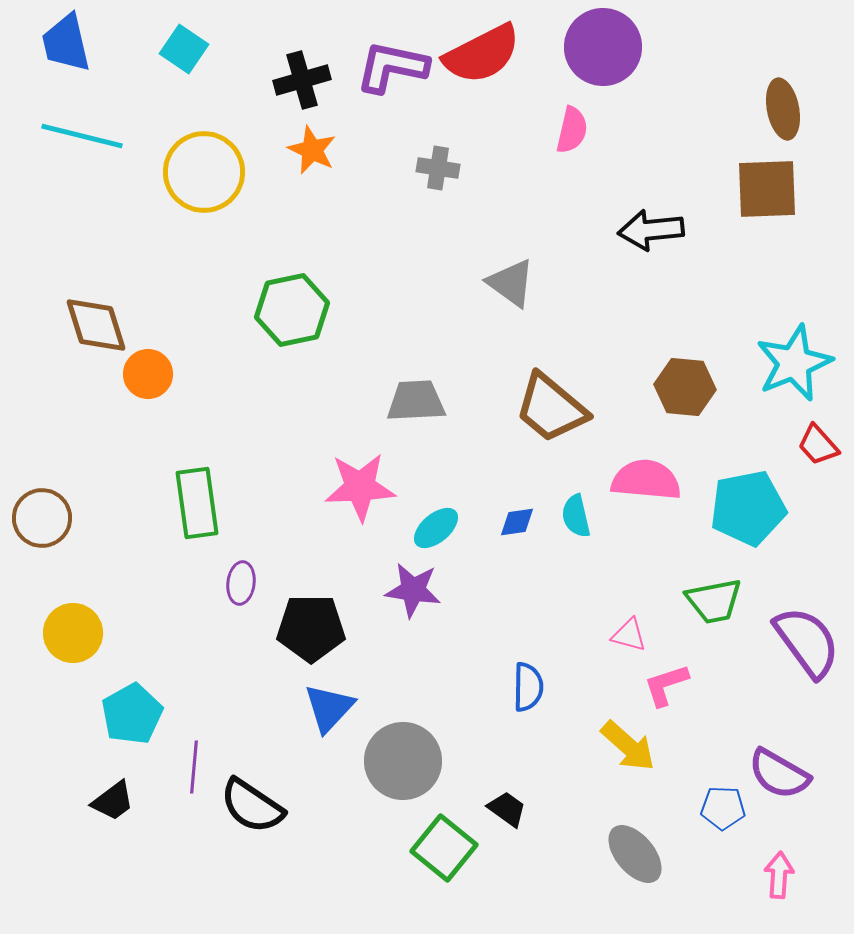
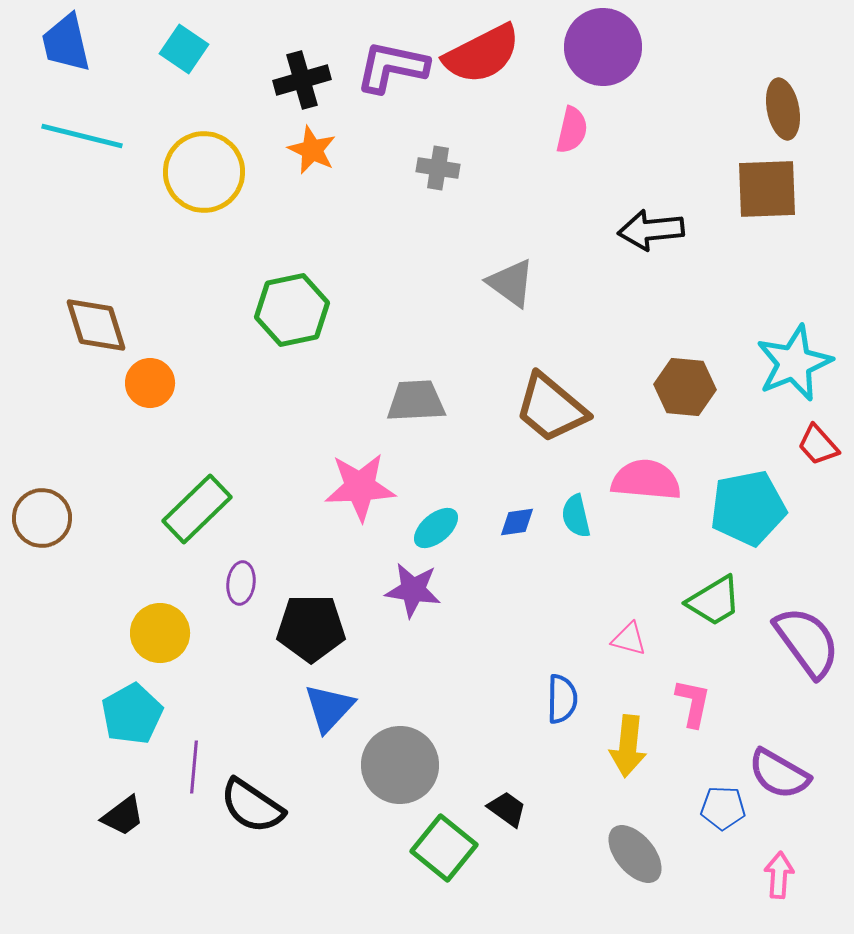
orange circle at (148, 374): moved 2 px right, 9 px down
green rectangle at (197, 503): moved 6 px down; rotated 54 degrees clockwise
green trapezoid at (714, 601): rotated 20 degrees counterclockwise
yellow circle at (73, 633): moved 87 px right
pink triangle at (629, 635): moved 4 px down
pink L-shape at (666, 685): moved 27 px right, 18 px down; rotated 120 degrees clockwise
blue semicircle at (528, 687): moved 34 px right, 12 px down
yellow arrow at (628, 746): rotated 54 degrees clockwise
gray circle at (403, 761): moved 3 px left, 4 px down
black trapezoid at (113, 801): moved 10 px right, 15 px down
